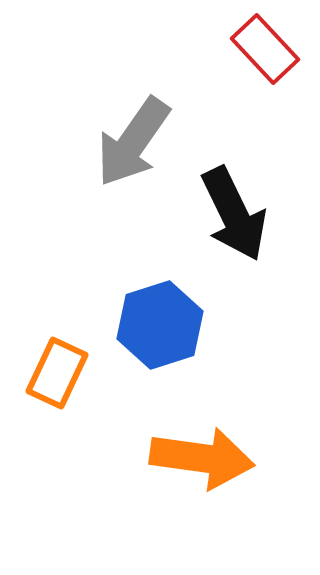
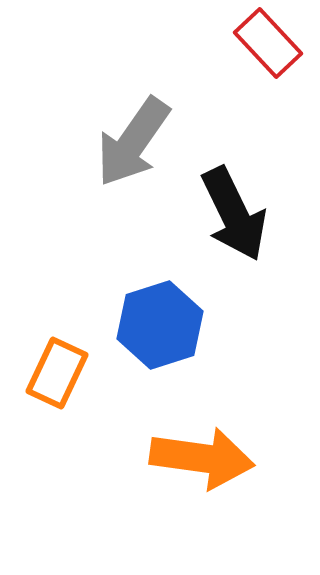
red rectangle: moved 3 px right, 6 px up
